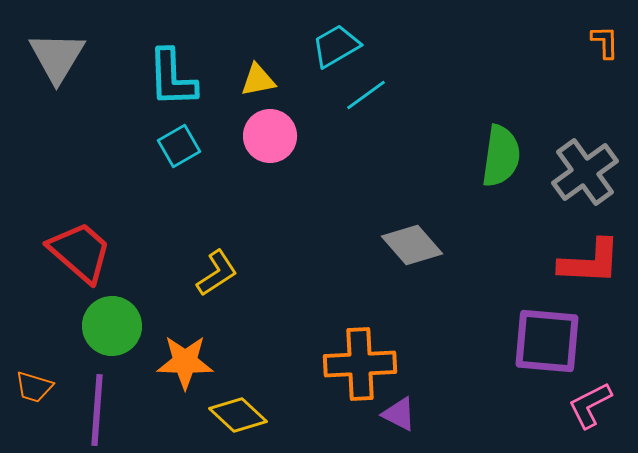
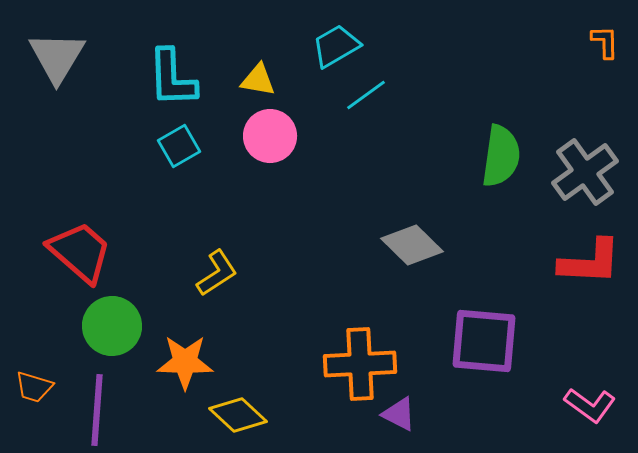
yellow triangle: rotated 21 degrees clockwise
gray diamond: rotated 4 degrees counterclockwise
purple square: moved 63 px left
pink L-shape: rotated 117 degrees counterclockwise
